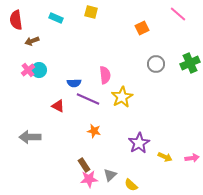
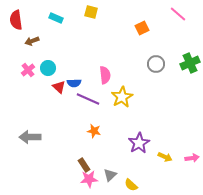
cyan circle: moved 9 px right, 2 px up
red triangle: moved 1 px right, 19 px up; rotated 16 degrees clockwise
